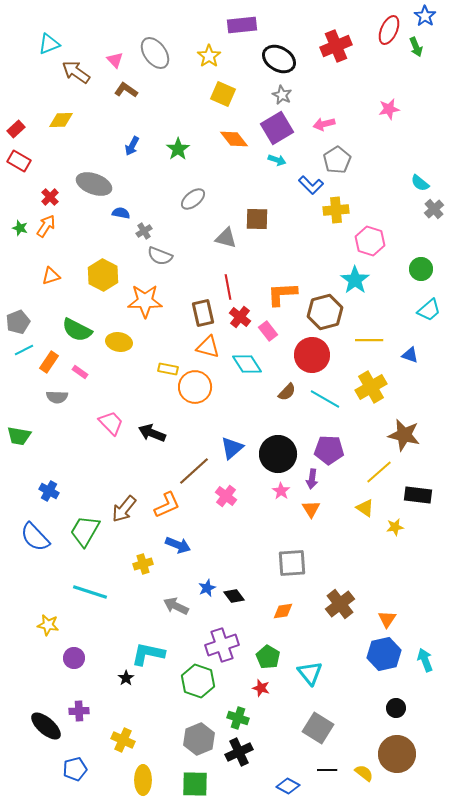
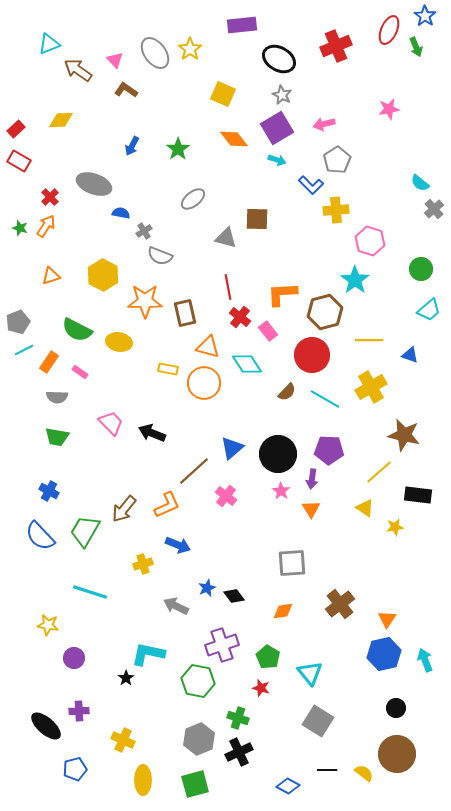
yellow star at (209, 56): moved 19 px left, 7 px up
brown arrow at (76, 72): moved 2 px right, 2 px up
brown rectangle at (203, 313): moved 18 px left
orange circle at (195, 387): moved 9 px right, 4 px up
green trapezoid at (19, 436): moved 38 px right, 1 px down
blue semicircle at (35, 537): moved 5 px right, 1 px up
green hexagon at (198, 681): rotated 8 degrees counterclockwise
gray square at (318, 728): moved 7 px up
green square at (195, 784): rotated 16 degrees counterclockwise
